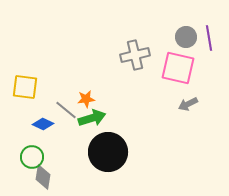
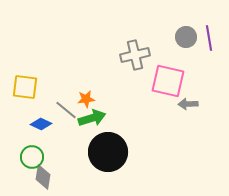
pink square: moved 10 px left, 13 px down
gray arrow: rotated 24 degrees clockwise
blue diamond: moved 2 px left
